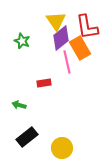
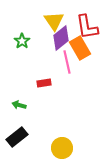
yellow triangle: moved 2 px left
green star: rotated 14 degrees clockwise
black rectangle: moved 10 px left
